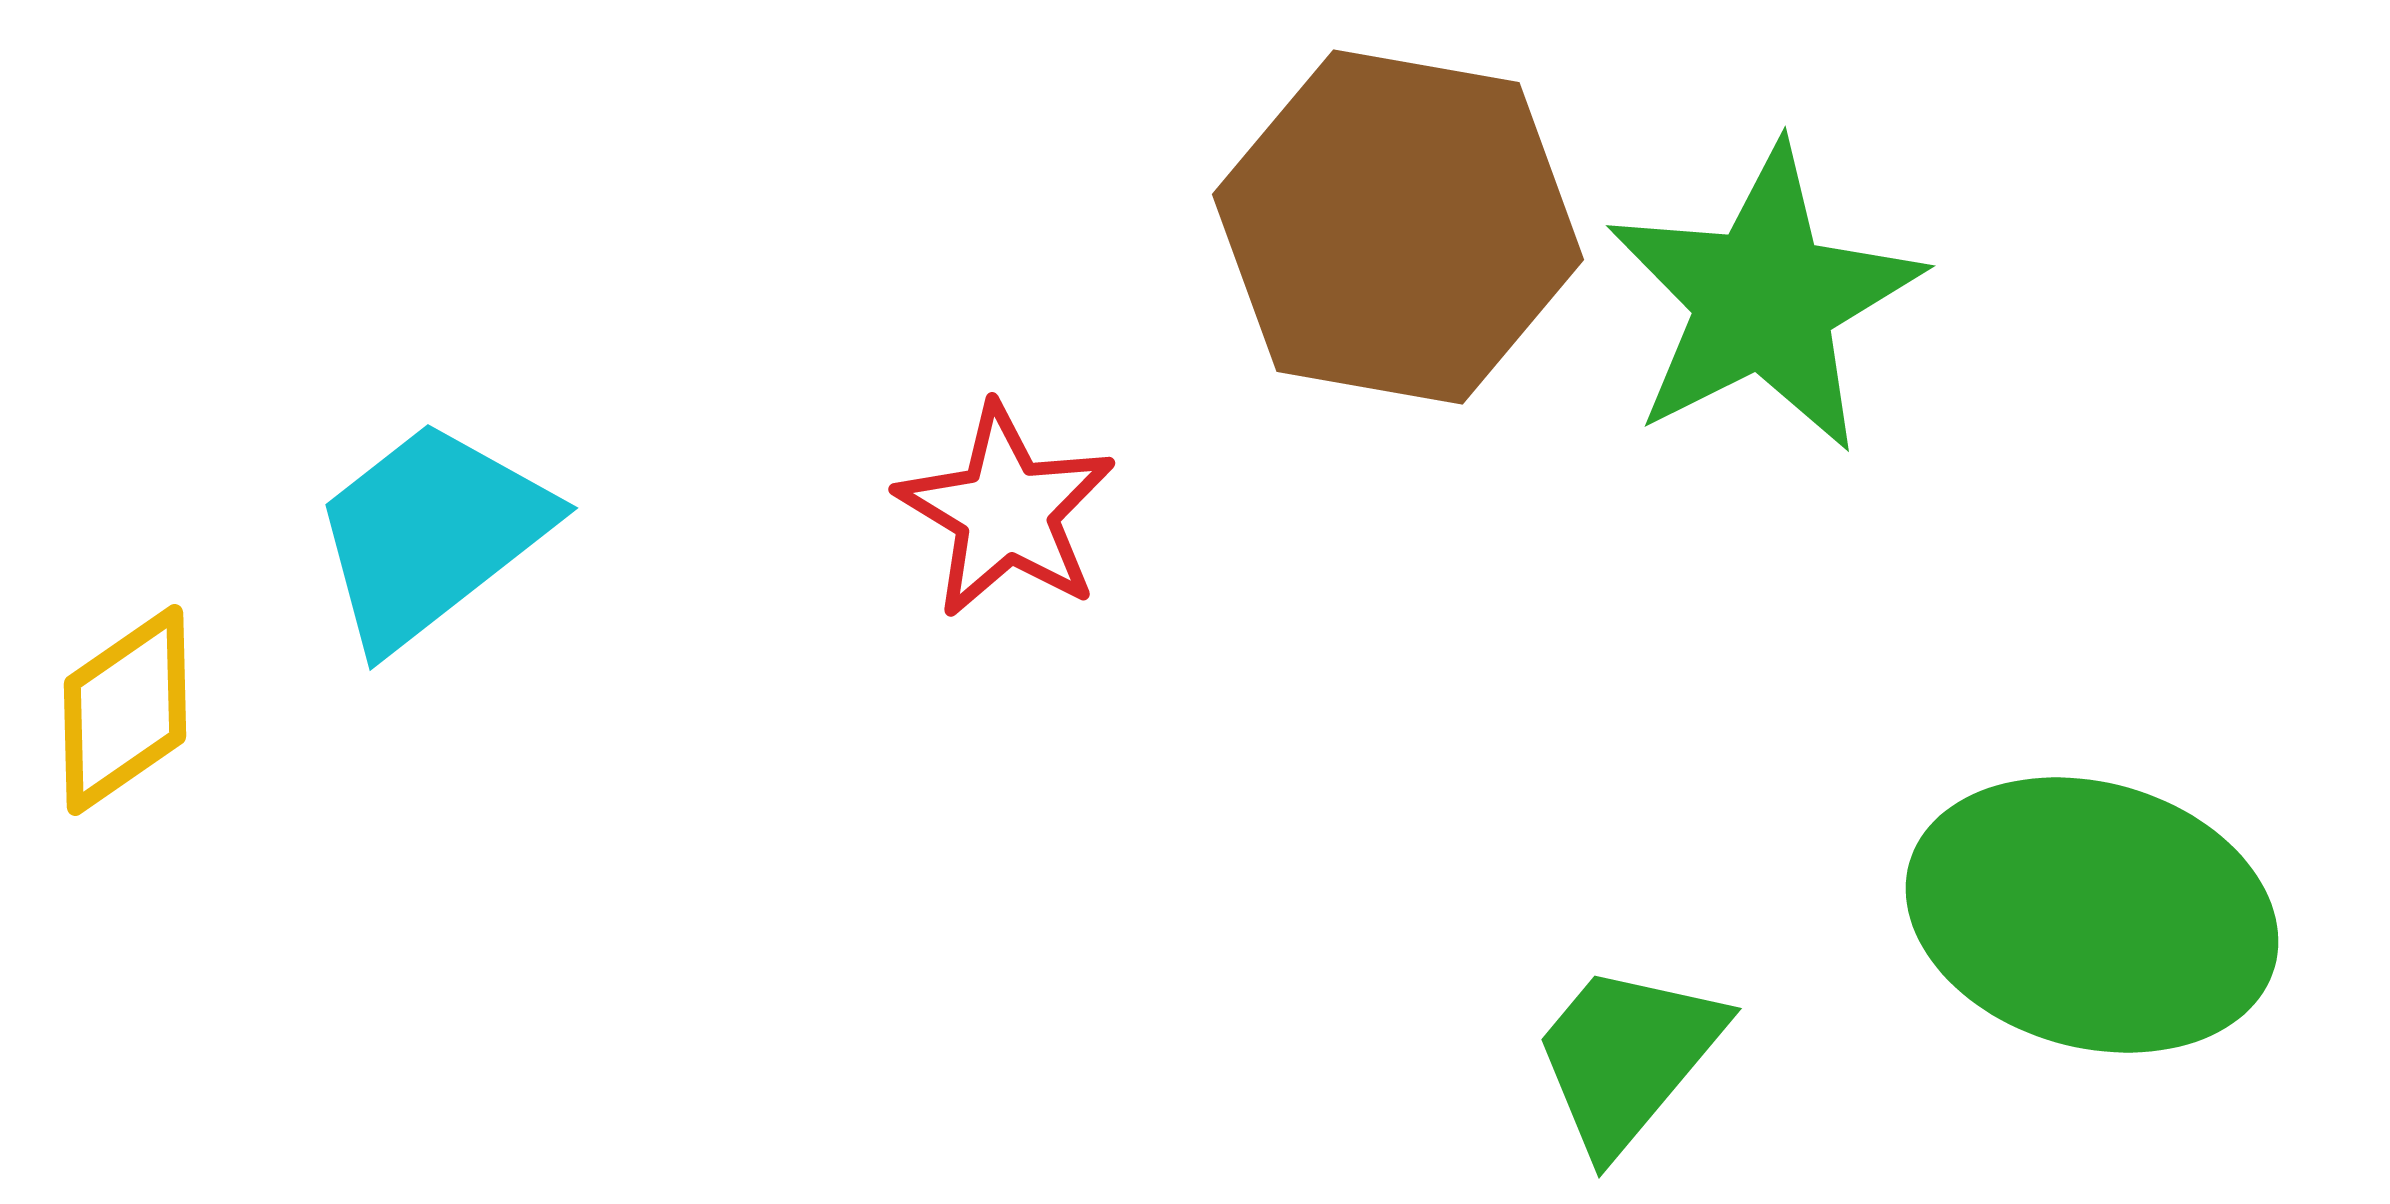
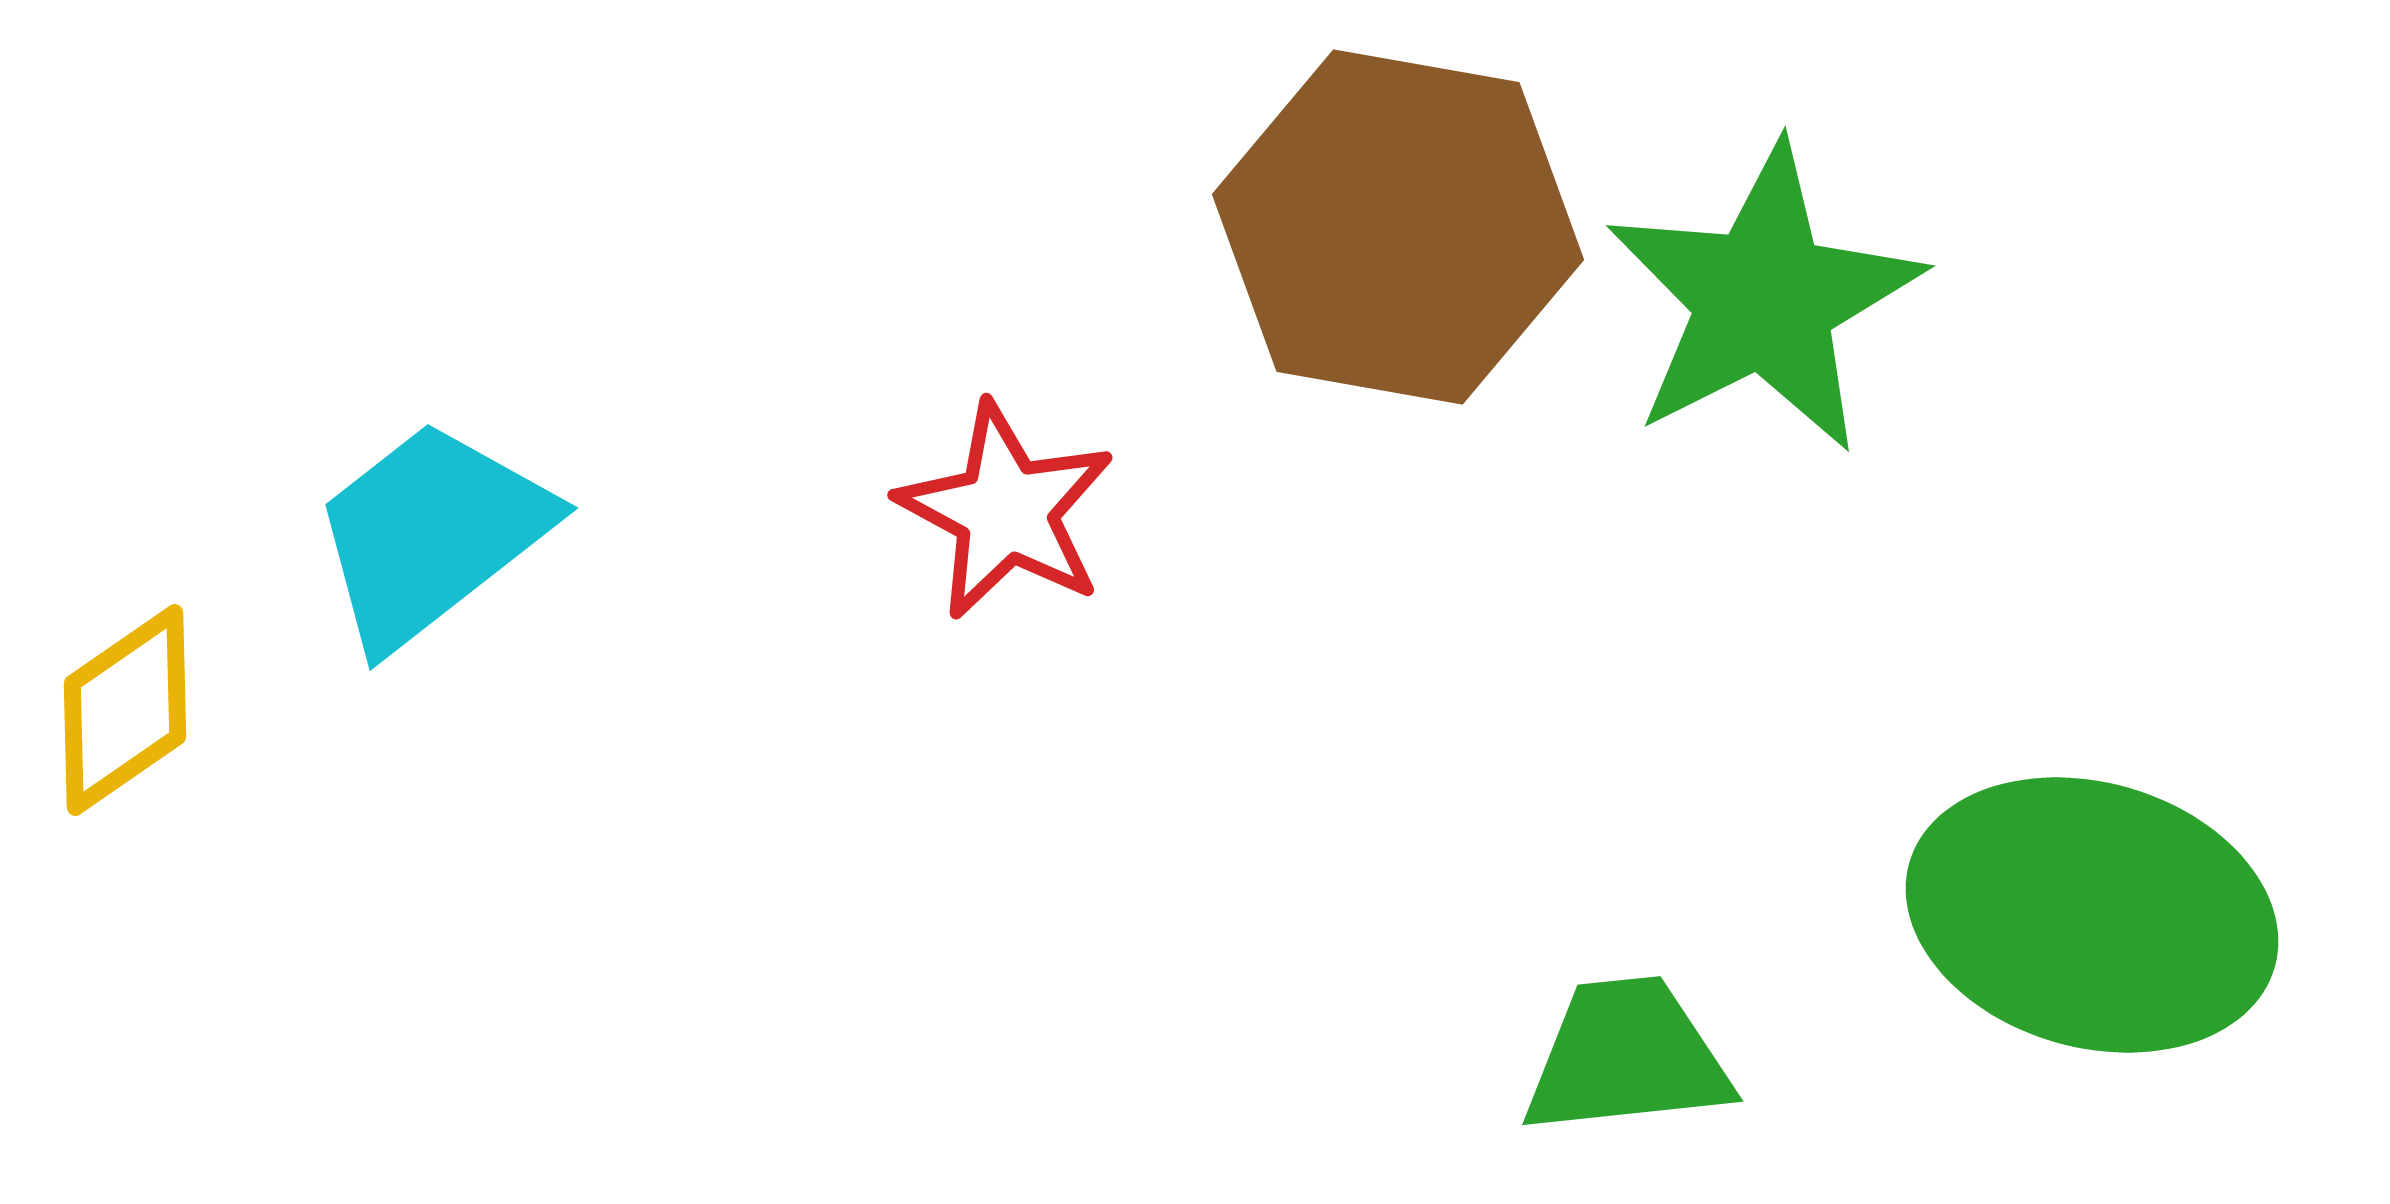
red star: rotated 3 degrees counterclockwise
green trapezoid: rotated 44 degrees clockwise
